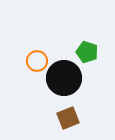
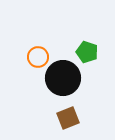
orange circle: moved 1 px right, 4 px up
black circle: moved 1 px left
